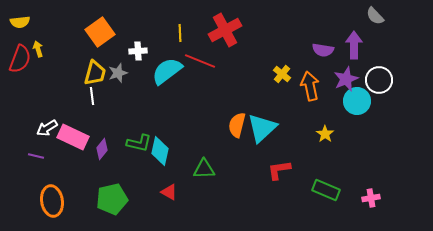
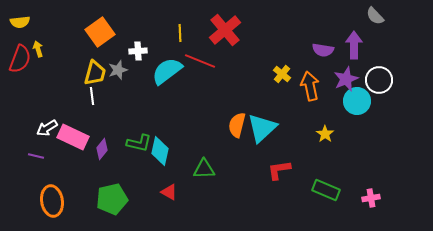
red cross: rotated 12 degrees counterclockwise
gray star: moved 3 px up
